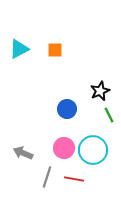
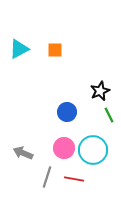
blue circle: moved 3 px down
